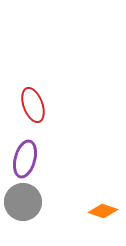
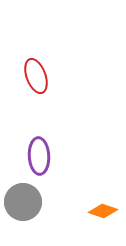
red ellipse: moved 3 px right, 29 px up
purple ellipse: moved 14 px right, 3 px up; rotated 18 degrees counterclockwise
